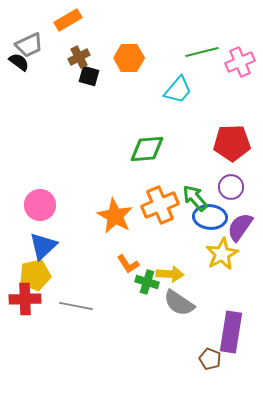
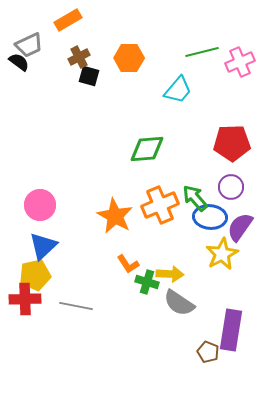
purple rectangle: moved 2 px up
brown pentagon: moved 2 px left, 7 px up
